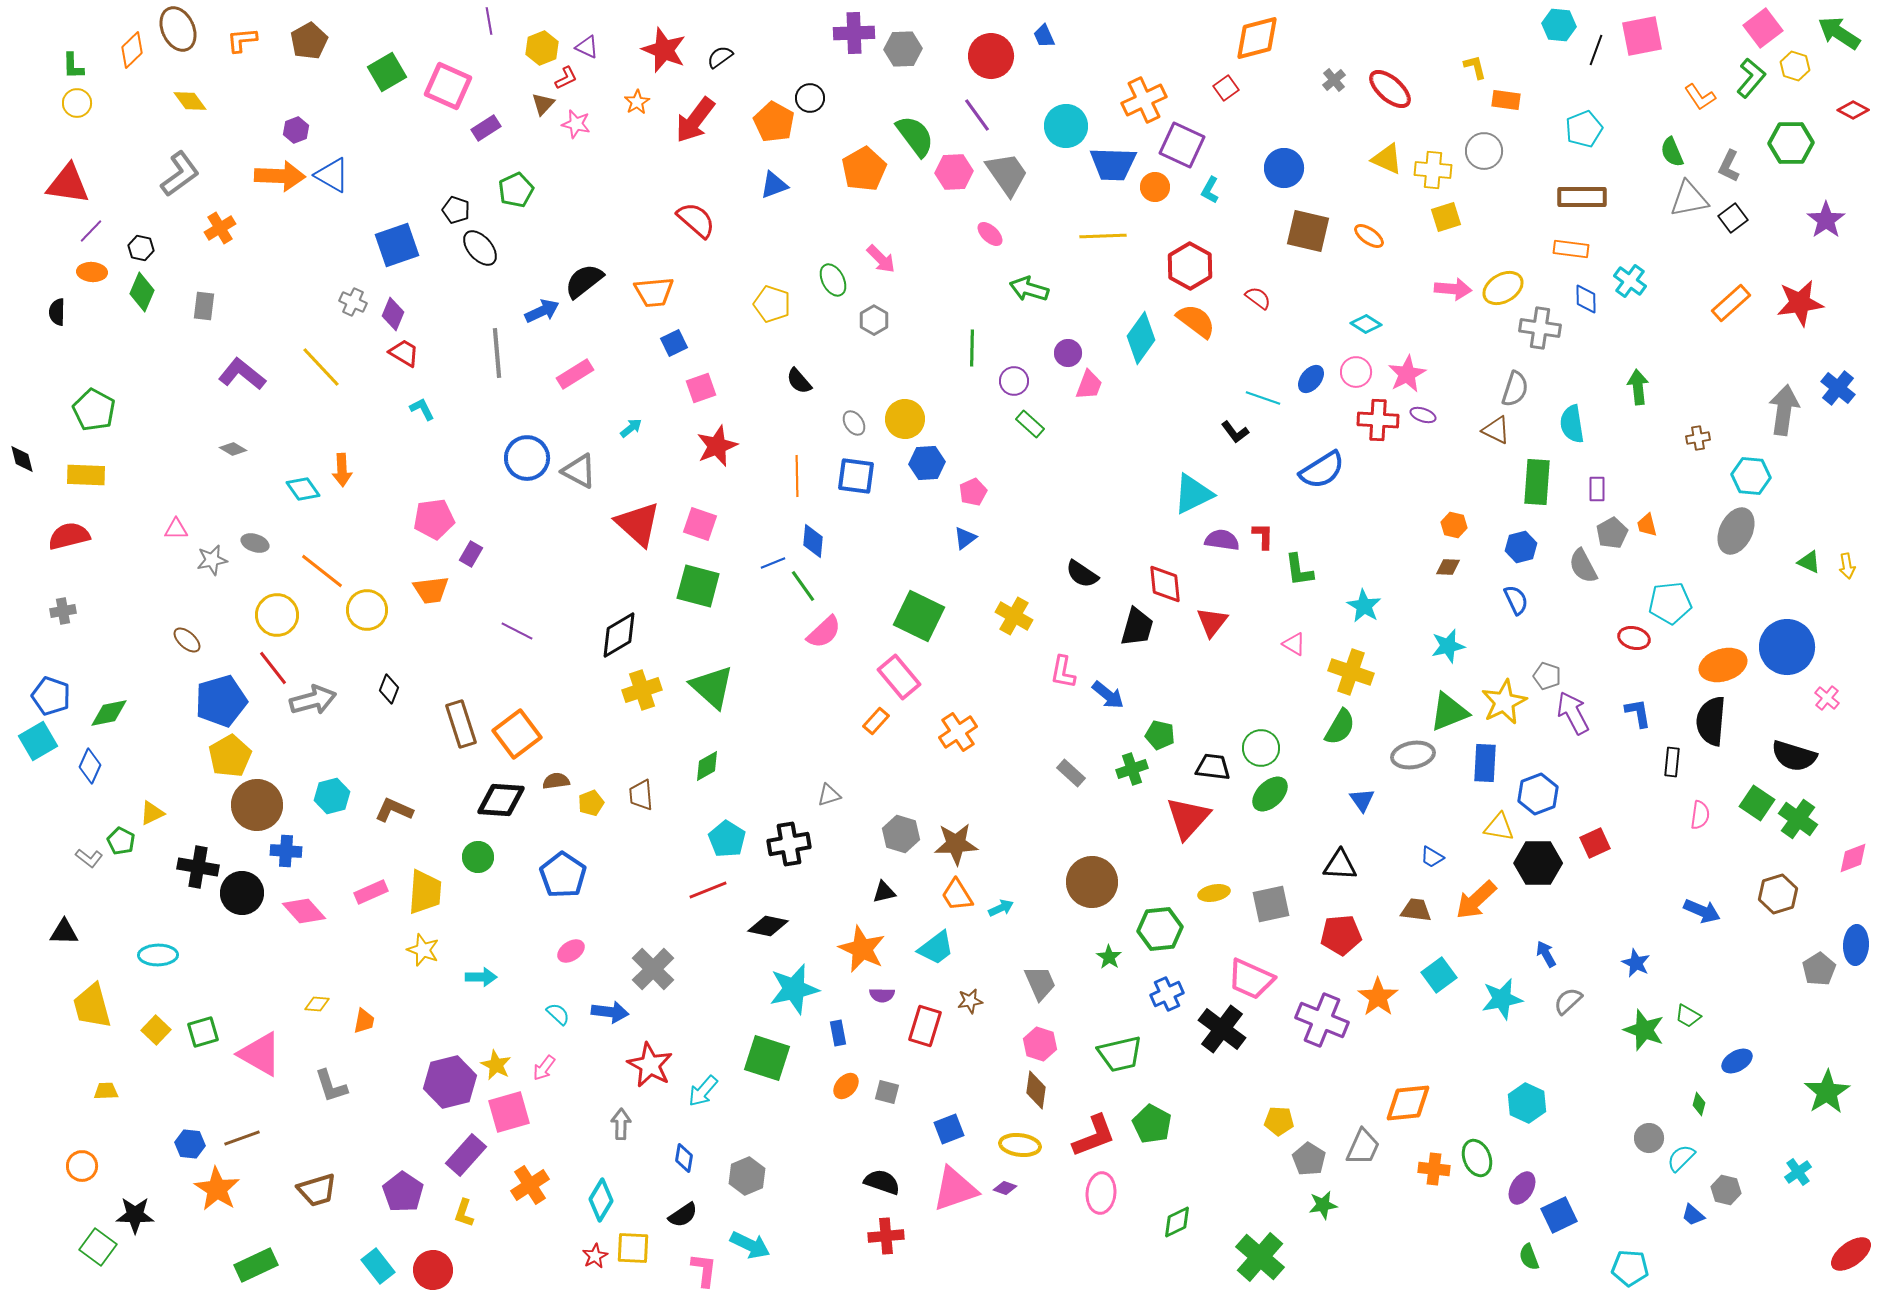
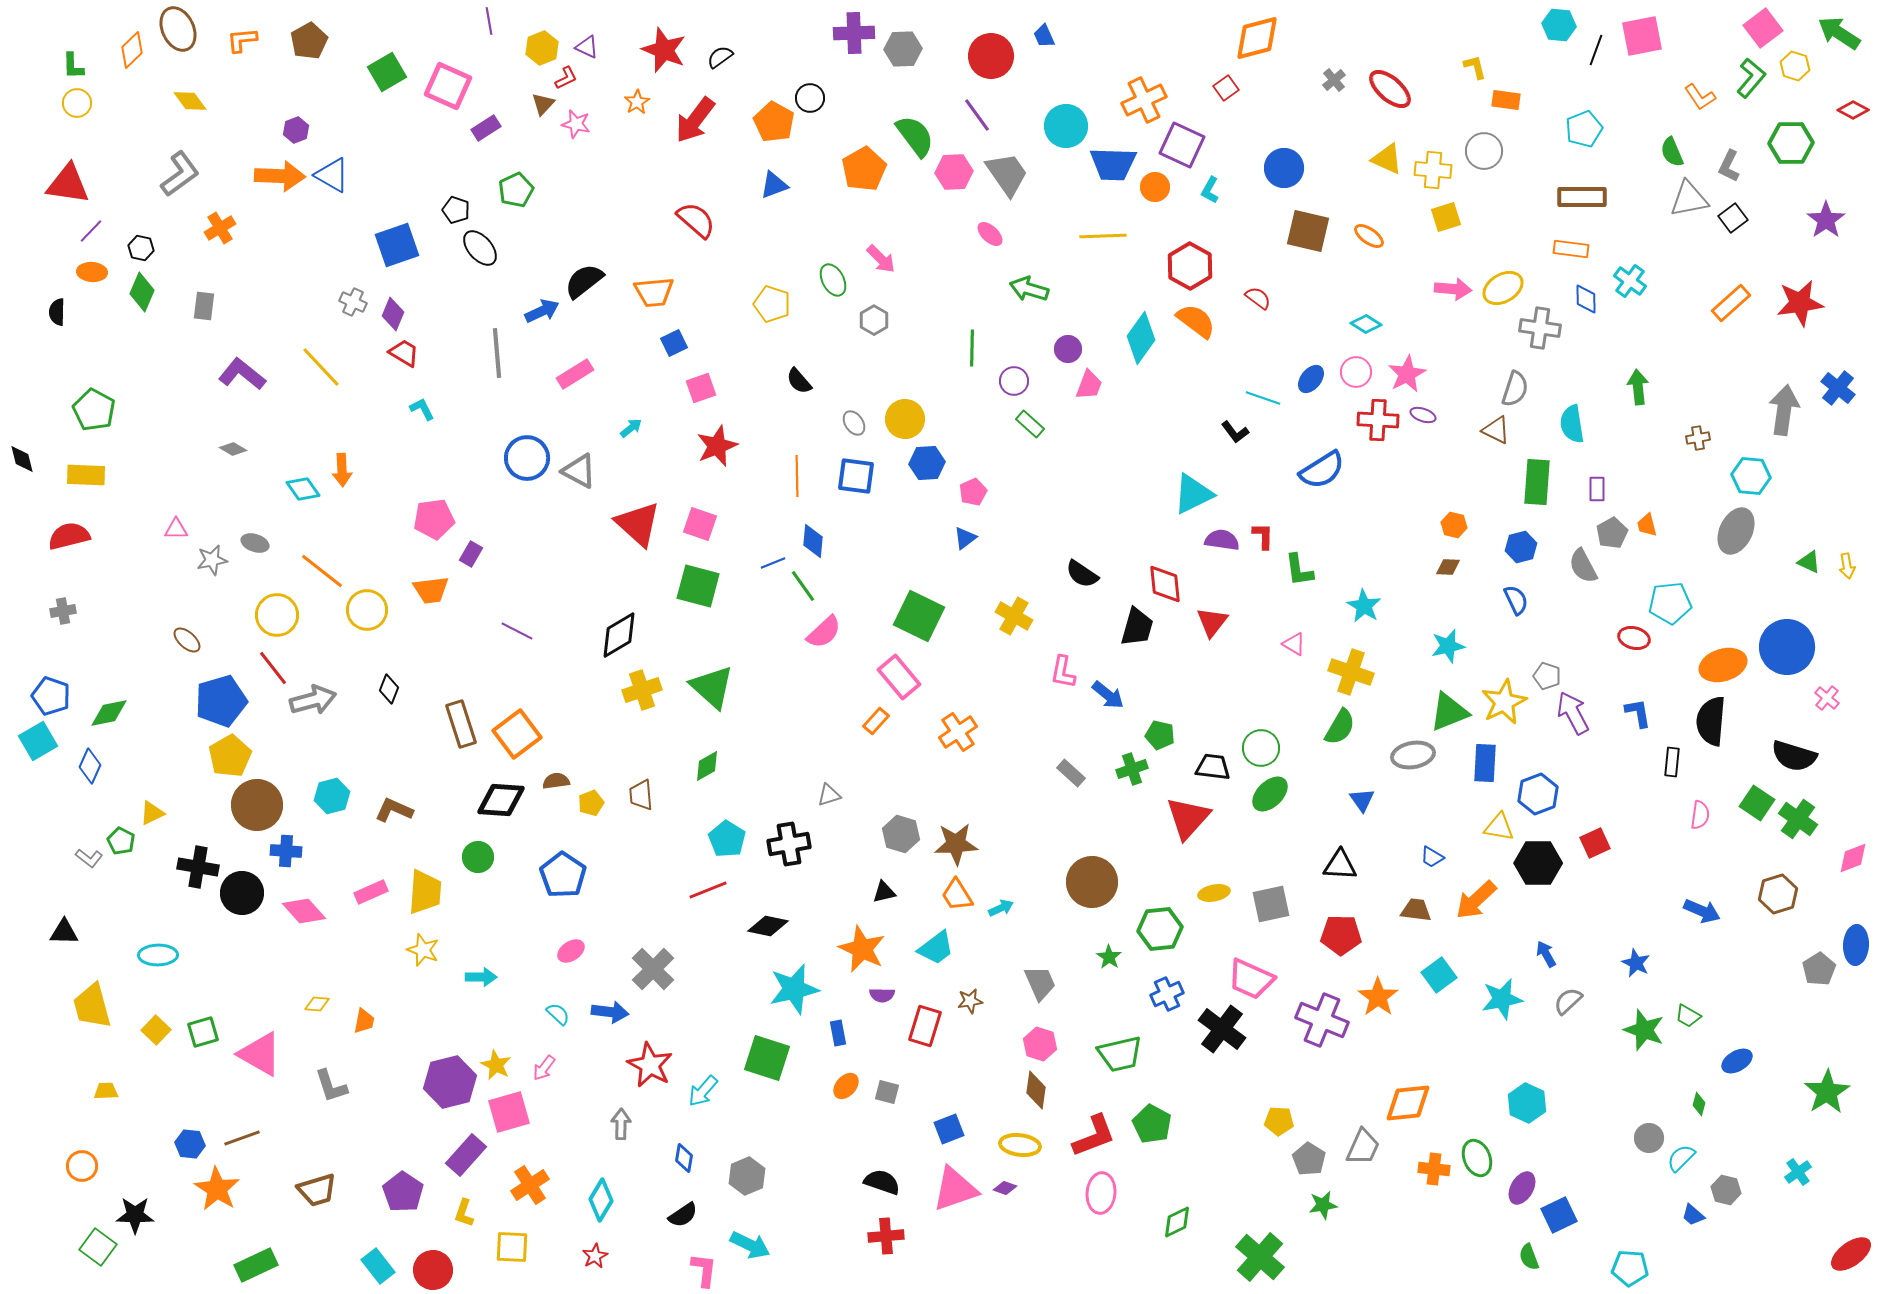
purple circle at (1068, 353): moved 4 px up
red pentagon at (1341, 935): rotated 6 degrees clockwise
yellow square at (633, 1248): moved 121 px left, 1 px up
